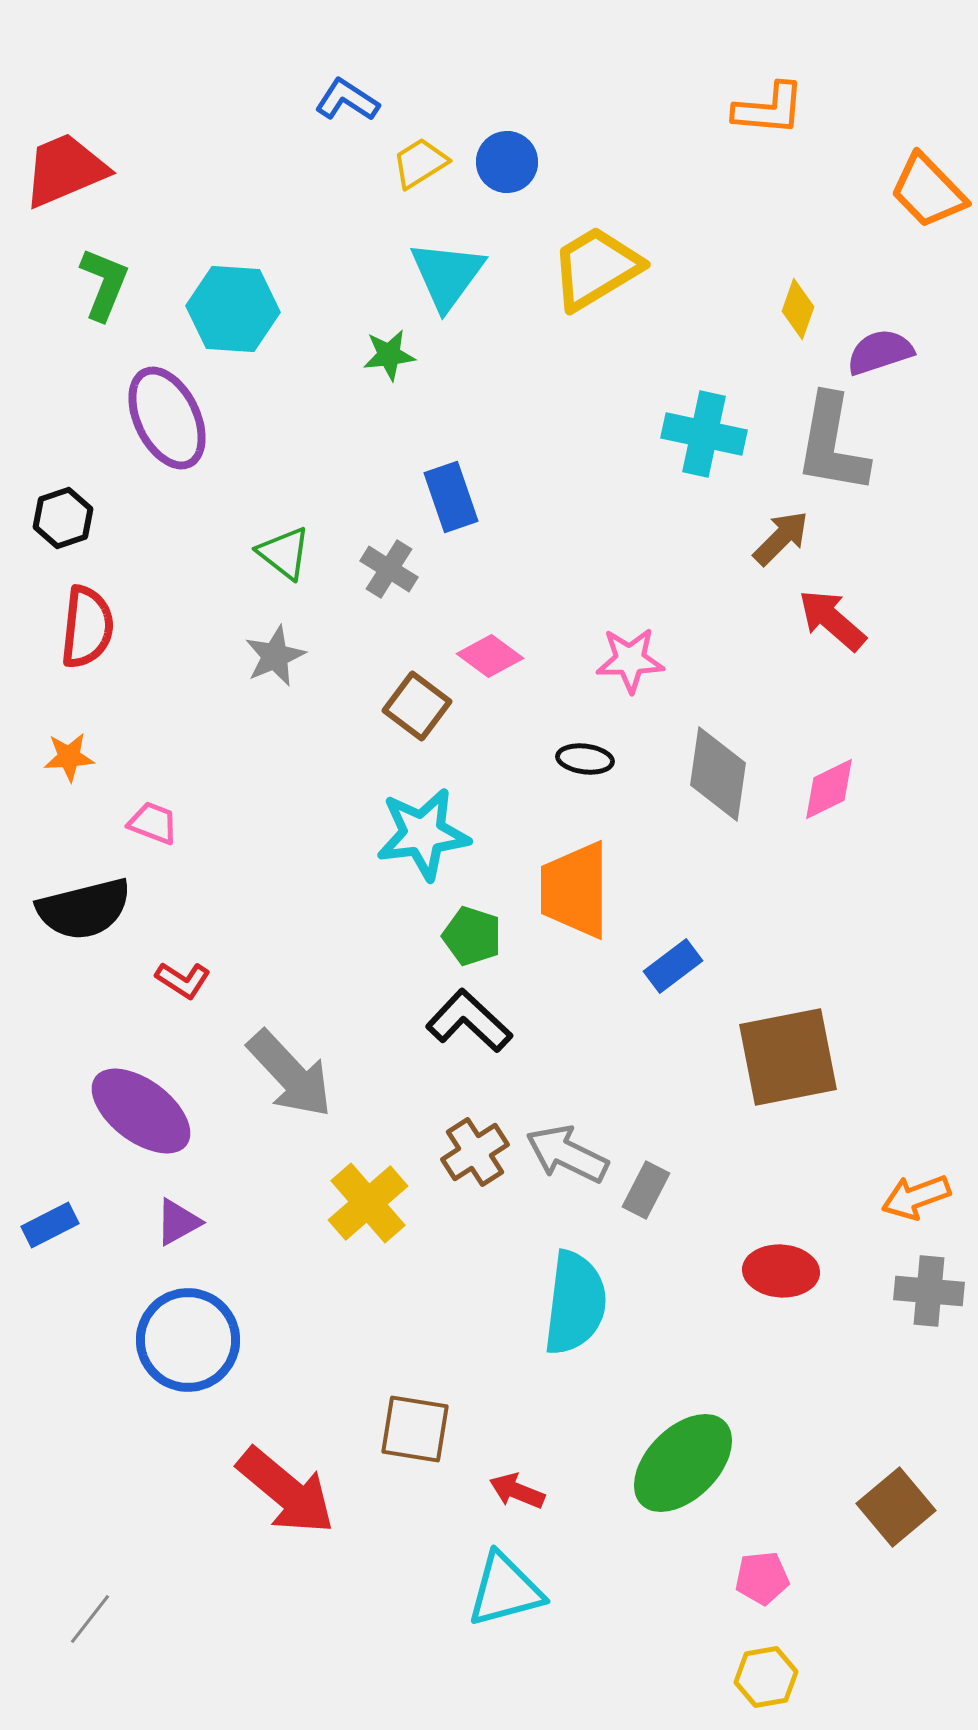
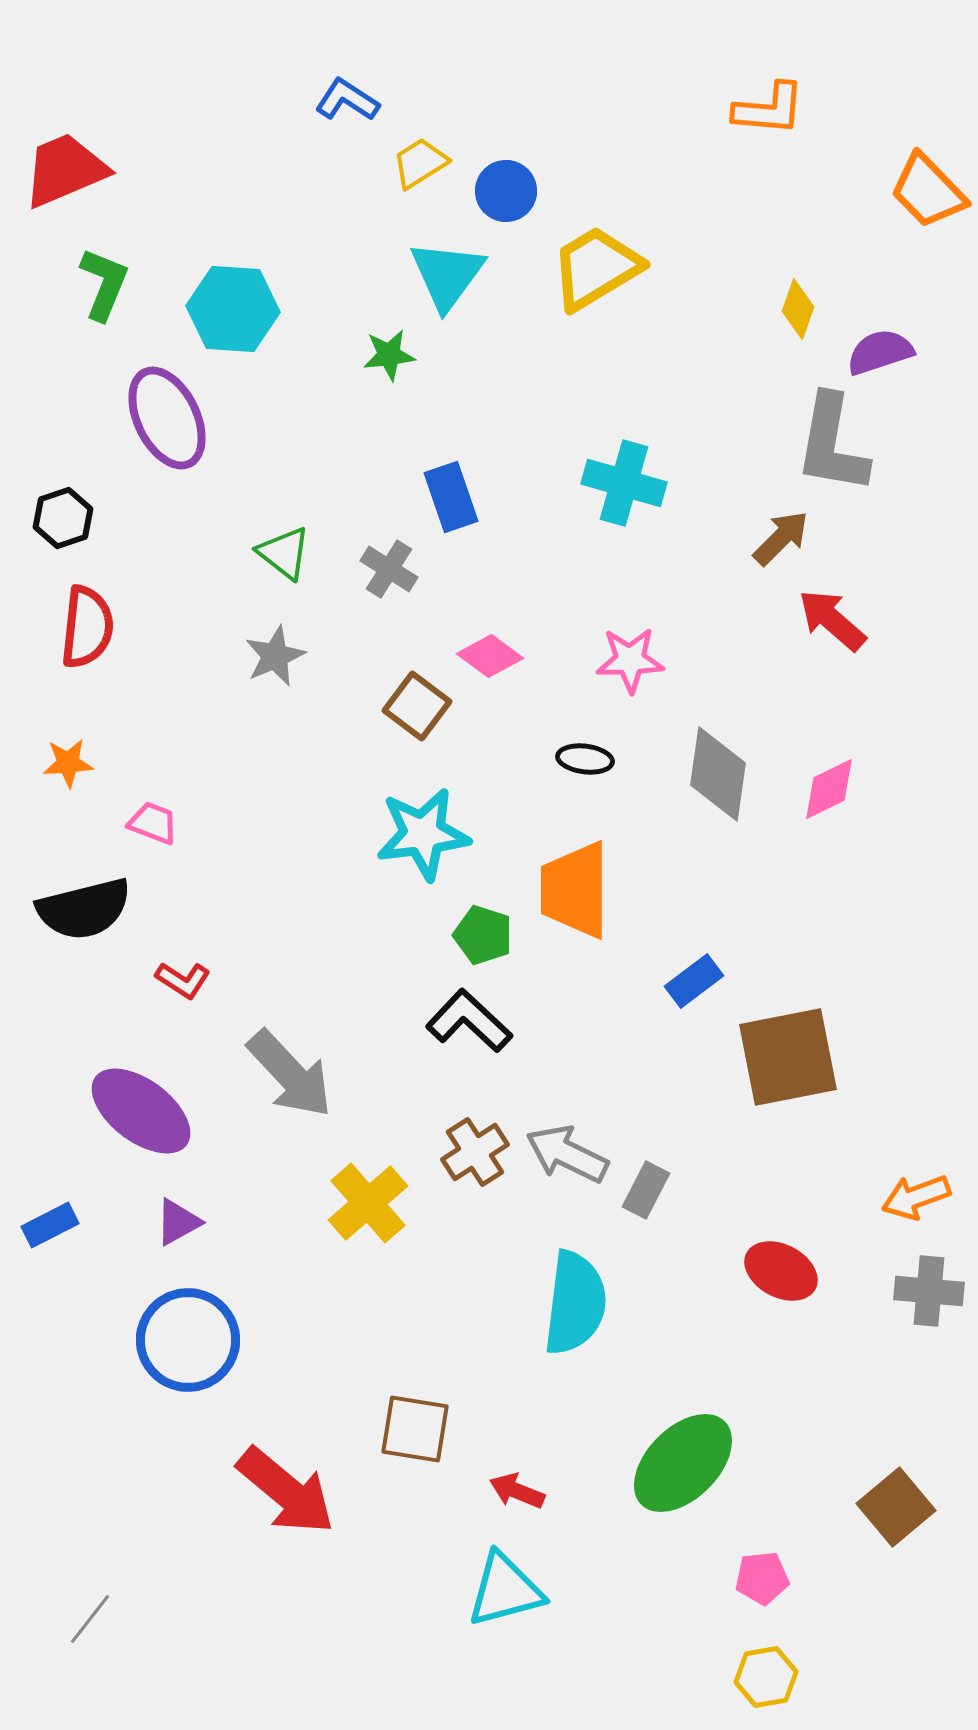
blue circle at (507, 162): moved 1 px left, 29 px down
cyan cross at (704, 434): moved 80 px left, 49 px down; rotated 4 degrees clockwise
orange star at (69, 757): moved 1 px left, 6 px down
green pentagon at (472, 936): moved 11 px right, 1 px up
blue rectangle at (673, 966): moved 21 px right, 15 px down
red ellipse at (781, 1271): rotated 24 degrees clockwise
